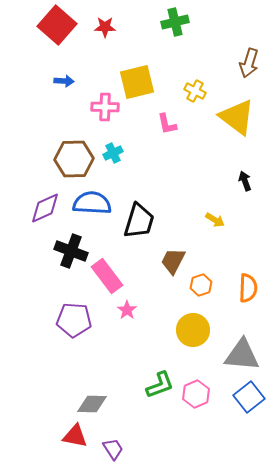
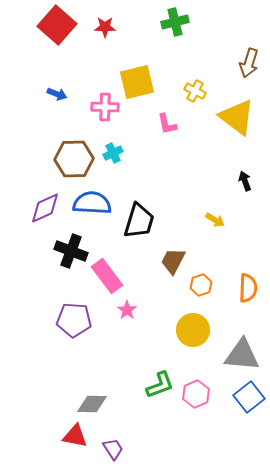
blue arrow: moved 7 px left, 13 px down; rotated 18 degrees clockwise
